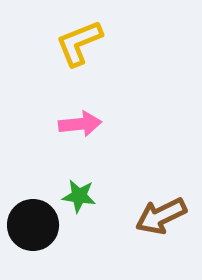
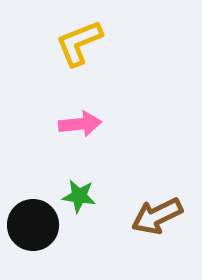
brown arrow: moved 4 px left
